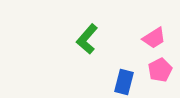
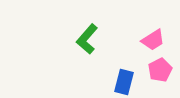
pink trapezoid: moved 1 px left, 2 px down
